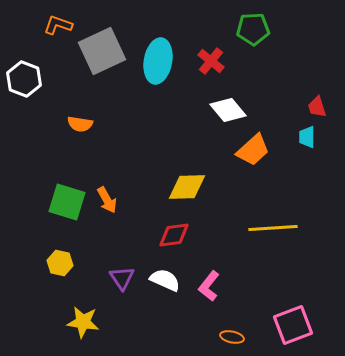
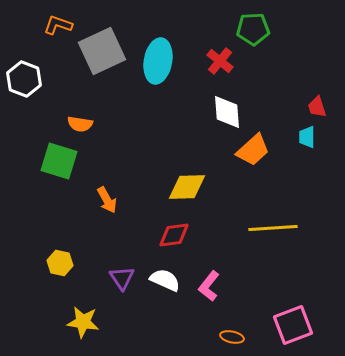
red cross: moved 9 px right
white diamond: moved 1 px left, 2 px down; rotated 36 degrees clockwise
green square: moved 8 px left, 41 px up
